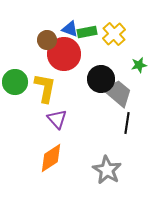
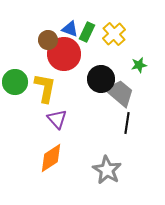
green rectangle: rotated 54 degrees counterclockwise
brown circle: moved 1 px right
gray trapezoid: moved 2 px right
